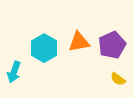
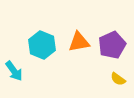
cyan hexagon: moved 2 px left, 3 px up; rotated 8 degrees counterclockwise
cyan arrow: moved 1 px up; rotated 55 degrees counterclockwise
